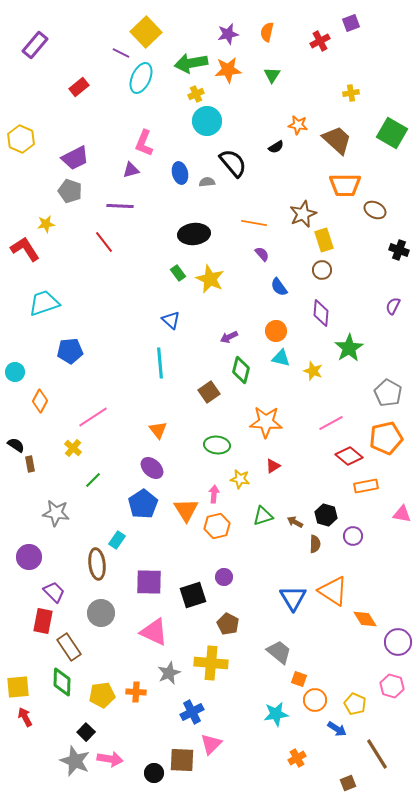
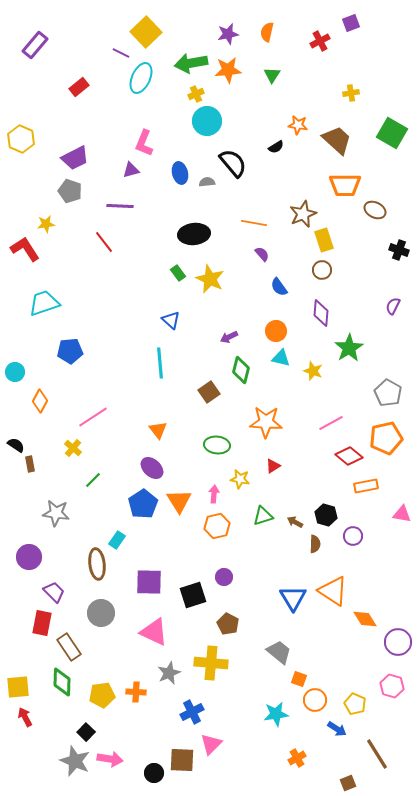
orange triangle at (186, 510): moved 7 px left, 9 px up
red rectangle at (43, 621): moved 1 px left, 2 px down
